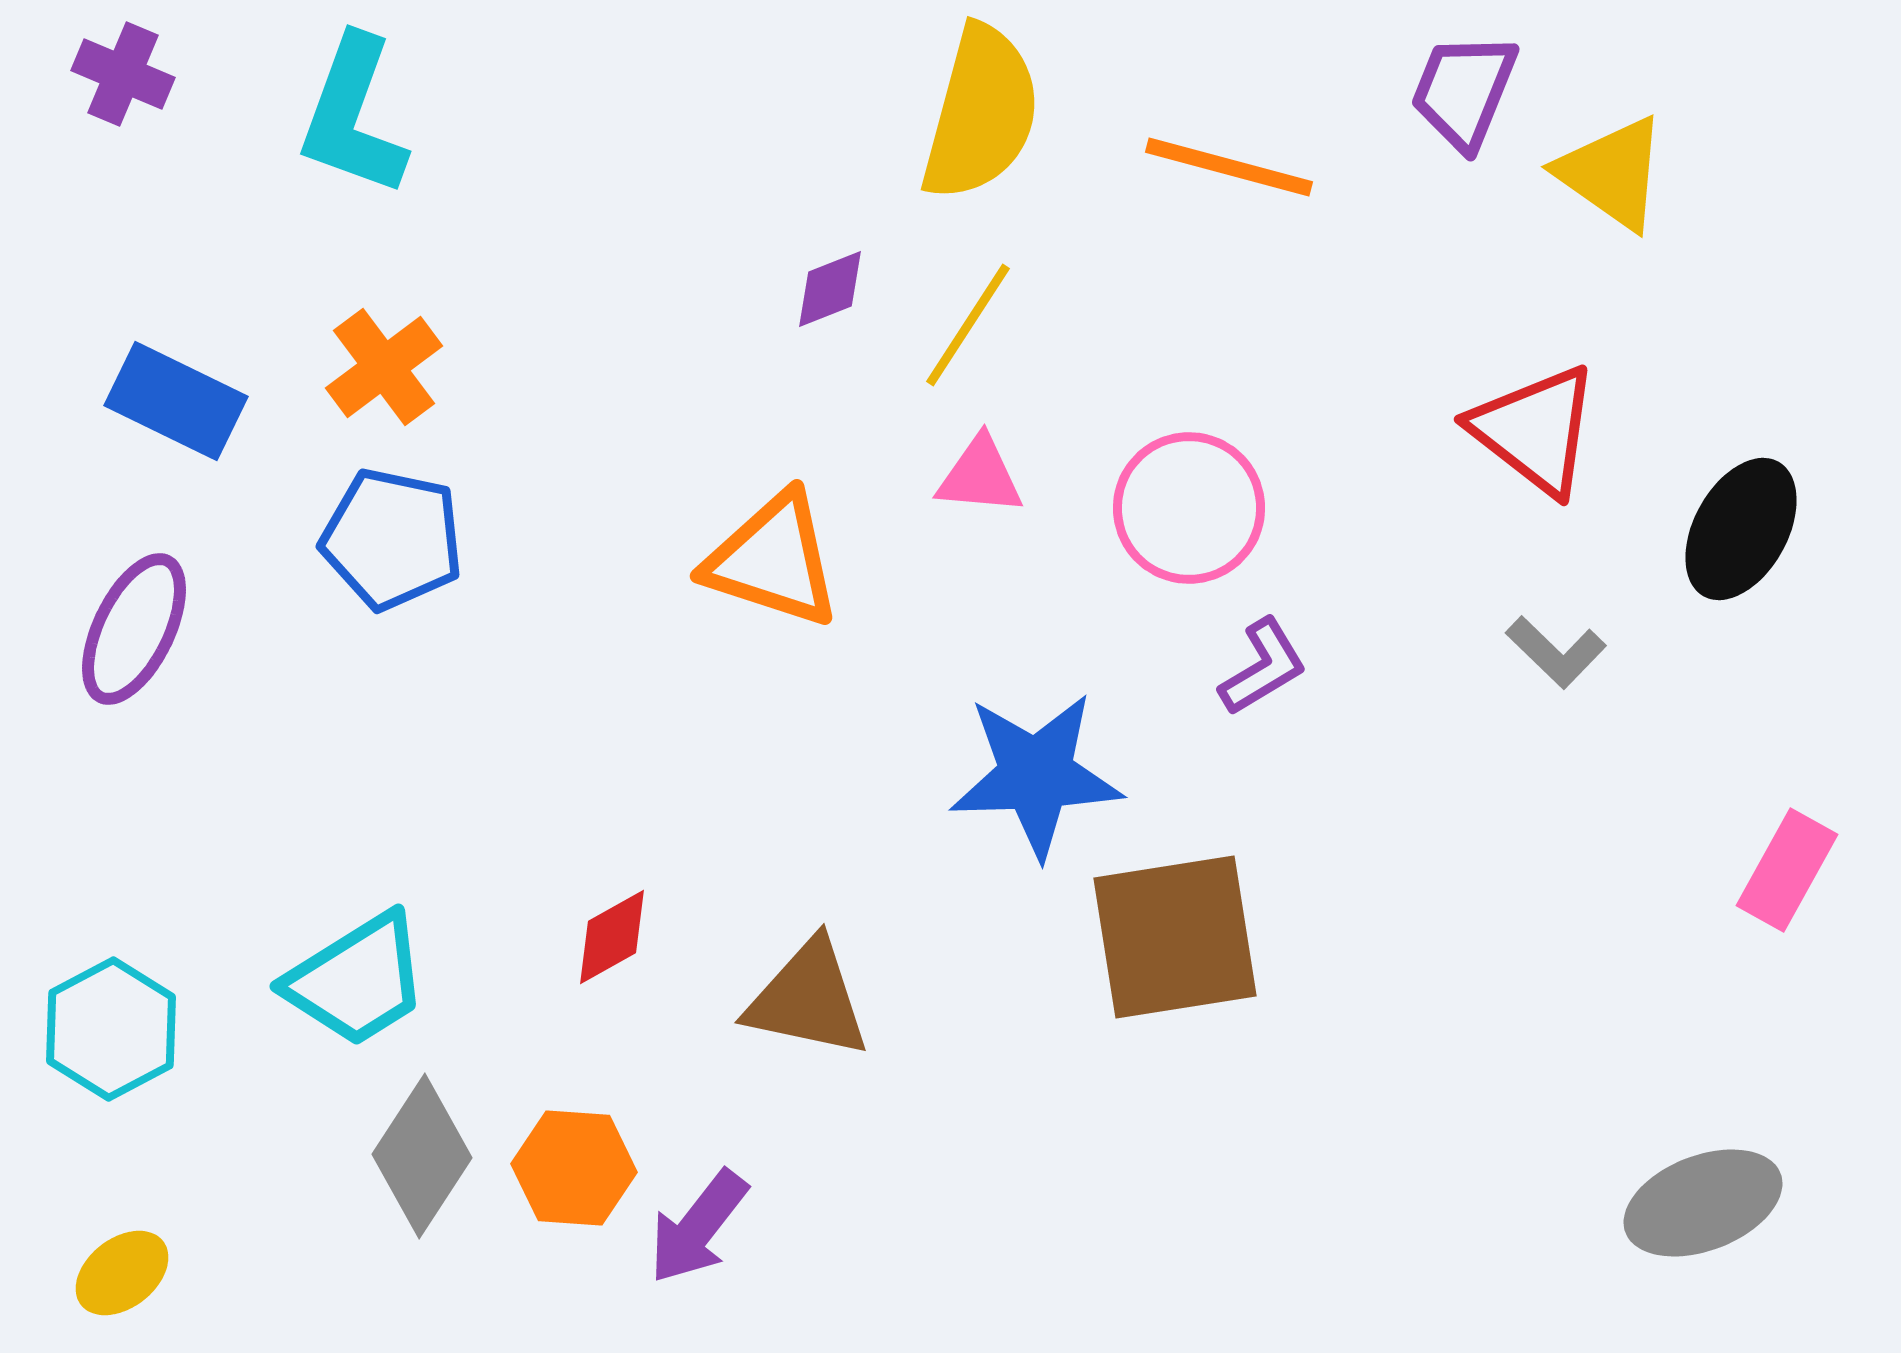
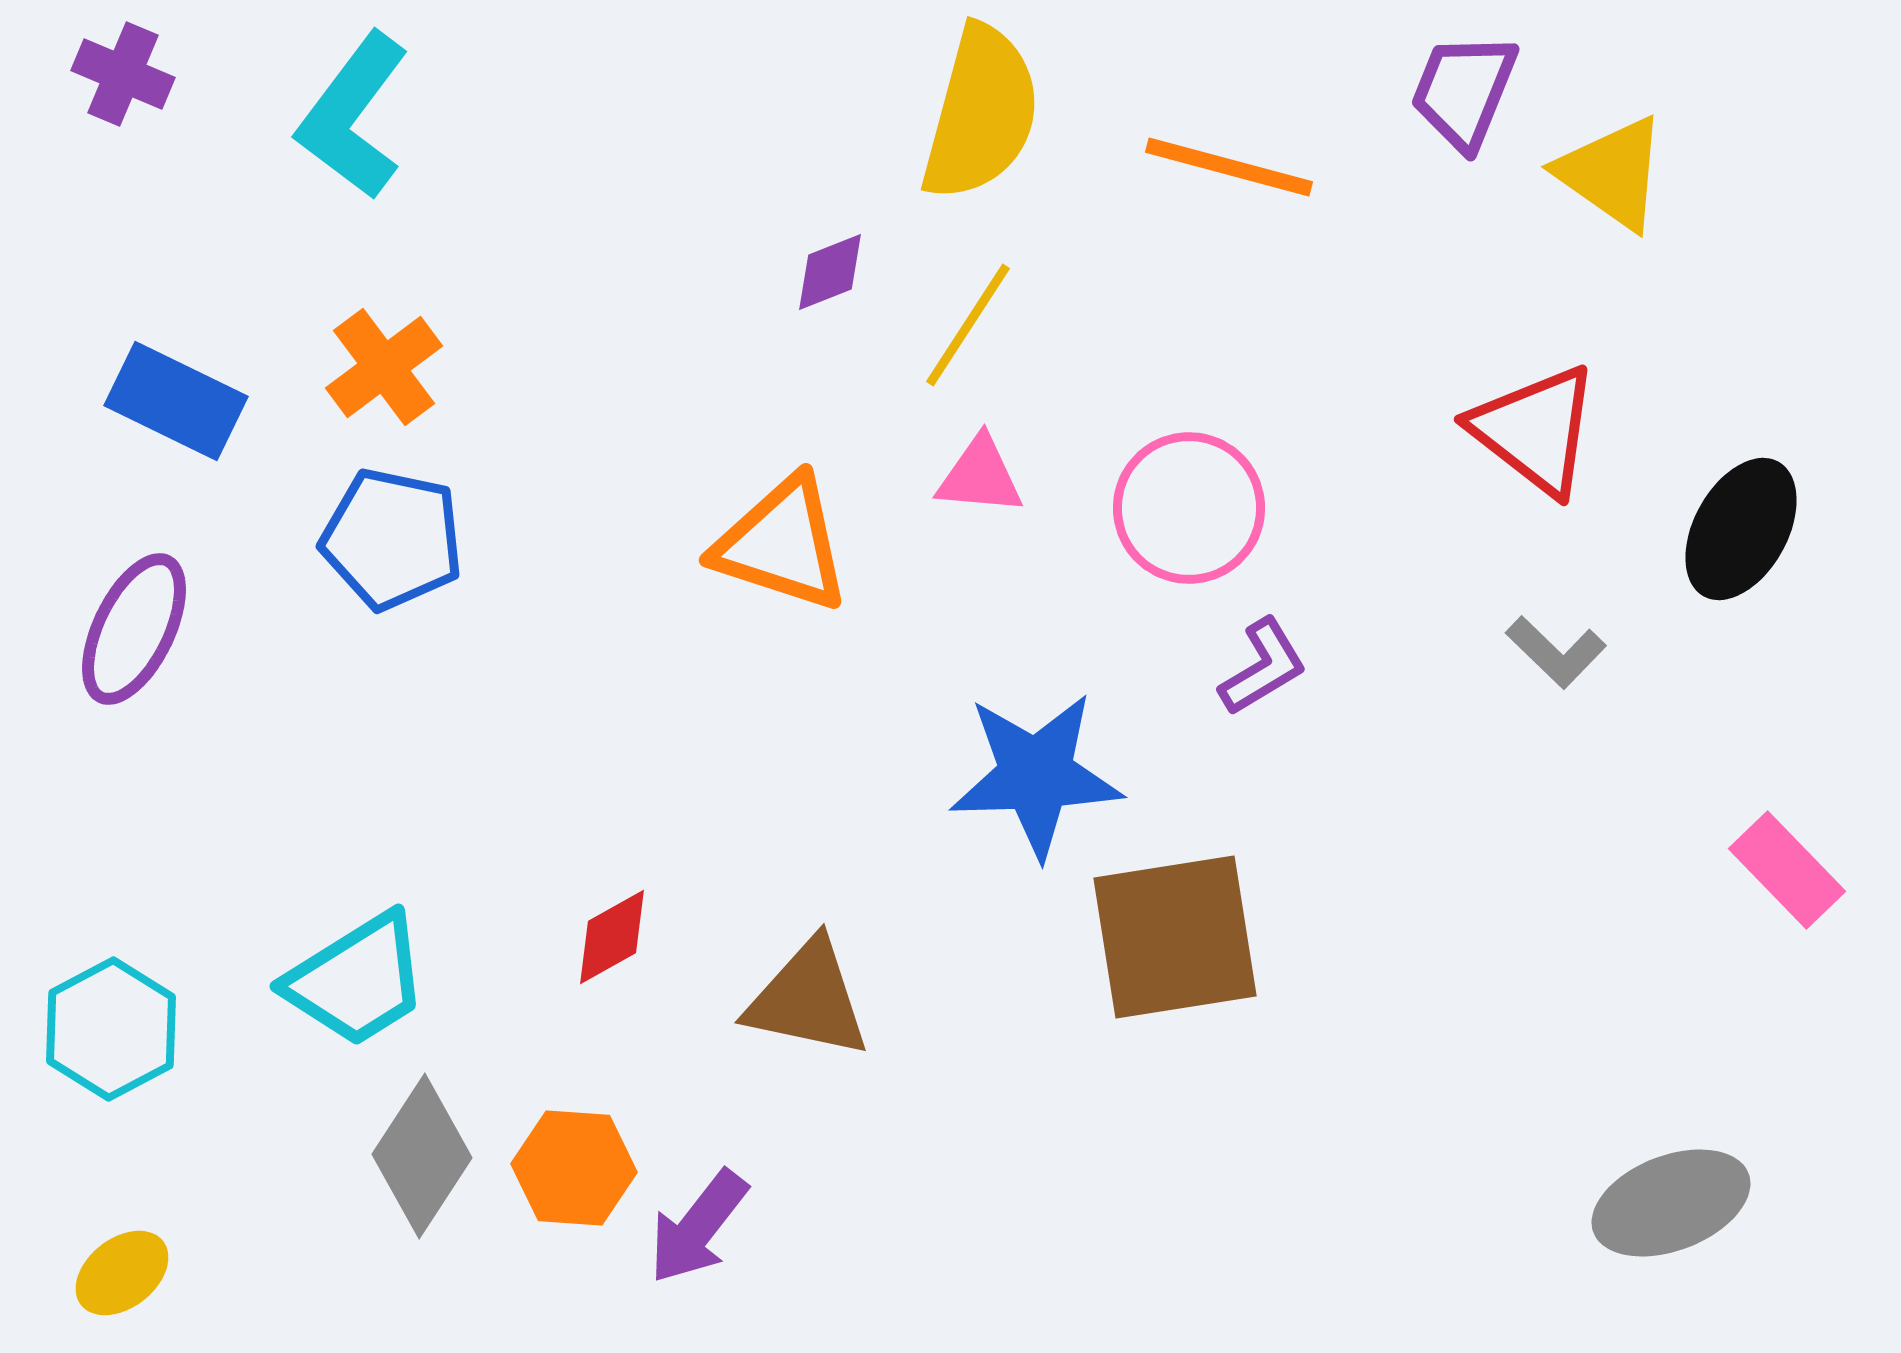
cyan L-shape: rotated 17 degrees clockwise
purple diamond: moved 17 px up
orange triangle: moved 9 px right, 16 px up
pink rectangle: rotated 73 degrees counterclockwise
gray ellipse: moved 32 px left
